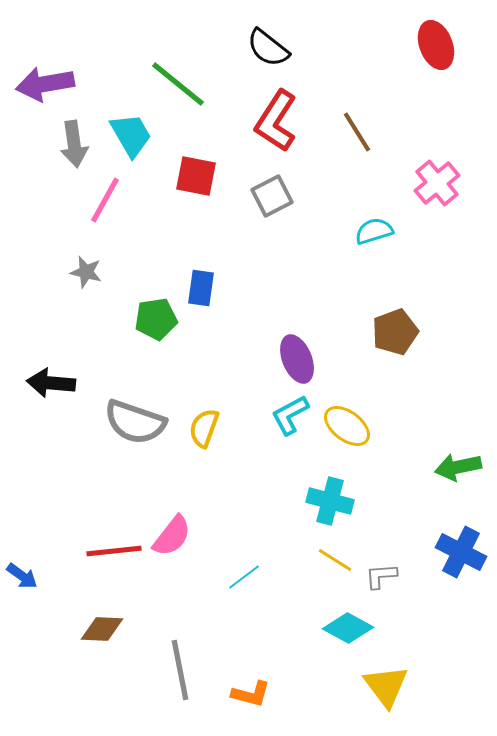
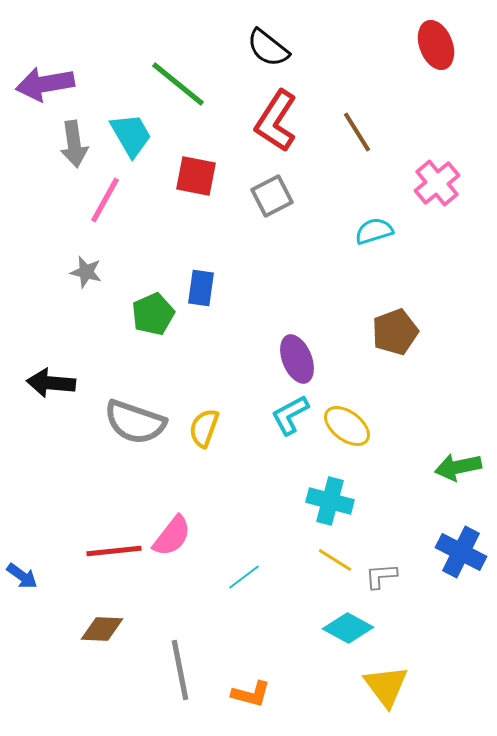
green pentagon: moved 3 px left, 5 px up; rotated 15 degrees counterclockwise
